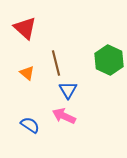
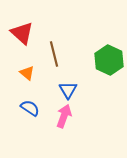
red triangle: moved 3 px left, 5 px down
brown line: moved 2 px left, 9 px up
pink arrow: rotated 85 degrees clockwise
blue semicircle: moved 17 px up
